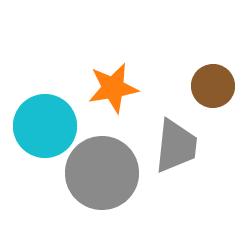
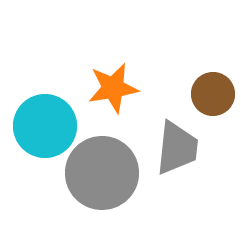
brown circle: moved 8 px down
gray trapezoid: moved 1 px right, 2 px down
